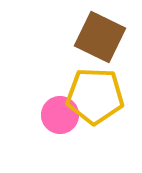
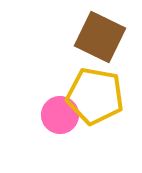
yellow pentagon: rotated 8 degrees clockwise
